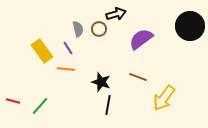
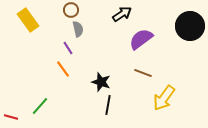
black arrow: moved 6 px right; rotated 18 degrees counterclockwise
brown circle: moved 28 px left, 19 px up
yellow rectangle: moved 14 px left, 31 px up
orange line: moved 3 px left; rotated 48 degrees clockwise
brown line: moved 5 px right, 4 px up
red line: moved 2 px left, 16 px down
